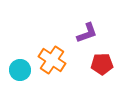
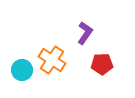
purple L-shape: moved 2 px left; rotated 35 degrees counterclockwise
cyan circle: moved 2 px right
